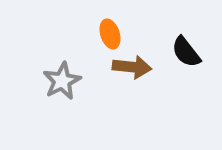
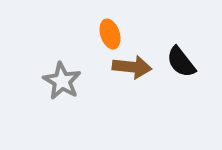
black semicircle: moved 5 px left, 10 px down
gray star: rotated 15 degrees counterclockwise
